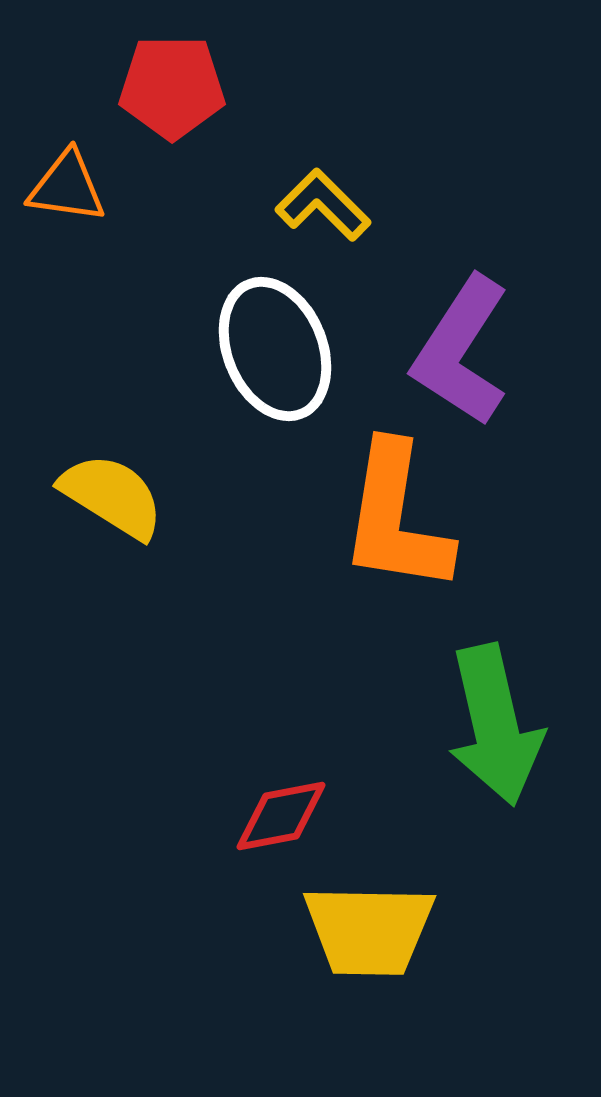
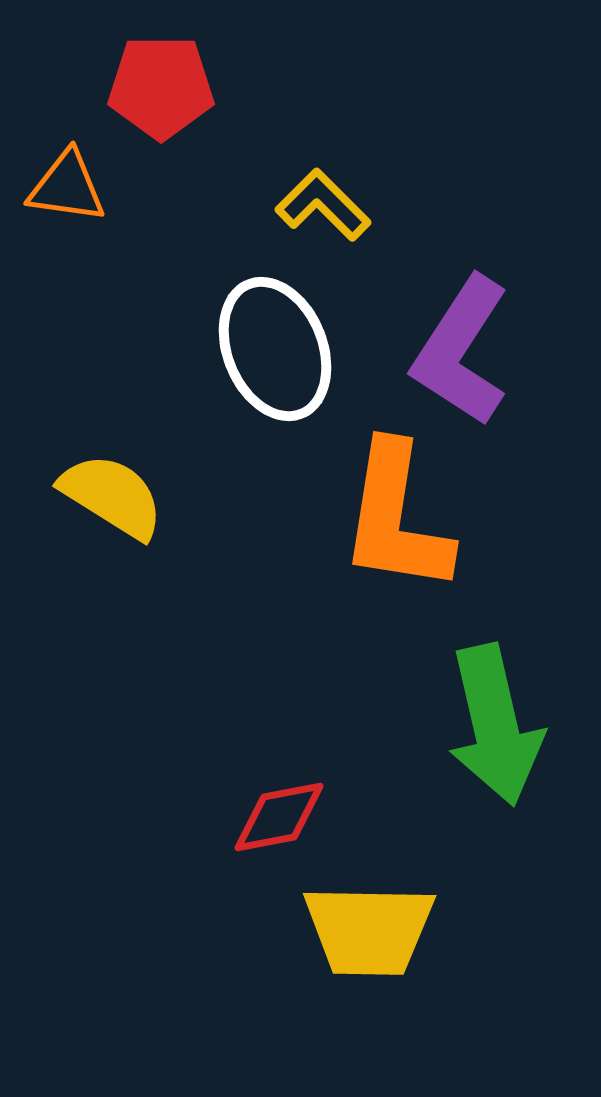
red pentagon: moved 11 px left
red diamond: moved 2 px left, 1 px down
